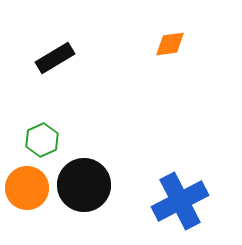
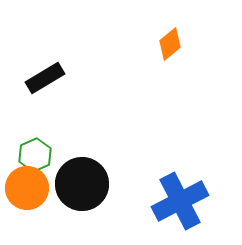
orange diamond: rotated 32 degrees counterclockwise
black rectangle: moved 10 px left, 20 px down
green hexagon: moved 7 px left, 15 px down
black circle: moved 2 px left, 1 px up
